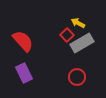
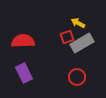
red square: moved 2 px down; rotated 24 degrees clockwise
red semicircle: rotated 50 degrees counterclockwise
